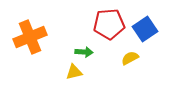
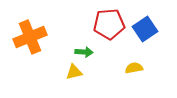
yellow semicircle: moved 4 px right, 10 px down; rotated 18 degrees clockwise
